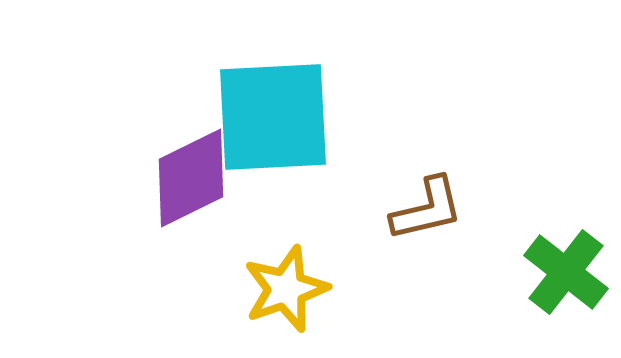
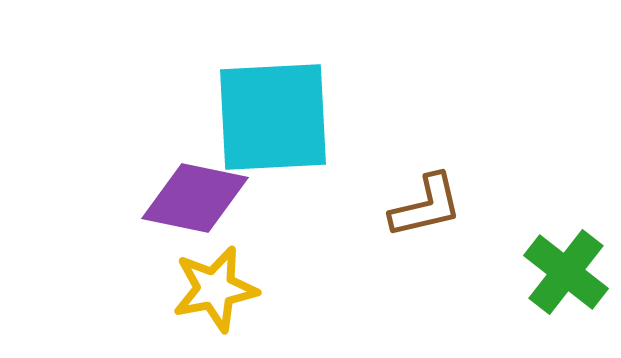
purple diamond: moved 4 px right, 20 px down; rotated 38 degrees clockwise
brown L-shape: moved 1 px left, 3 px up
yellow star: moved 71 px left; rotated 8 degrees clockwise
